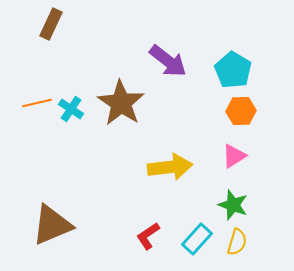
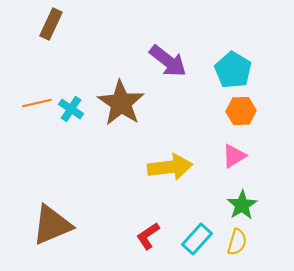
green star: moved 9 px right; rotated 20 degrees clockwise
